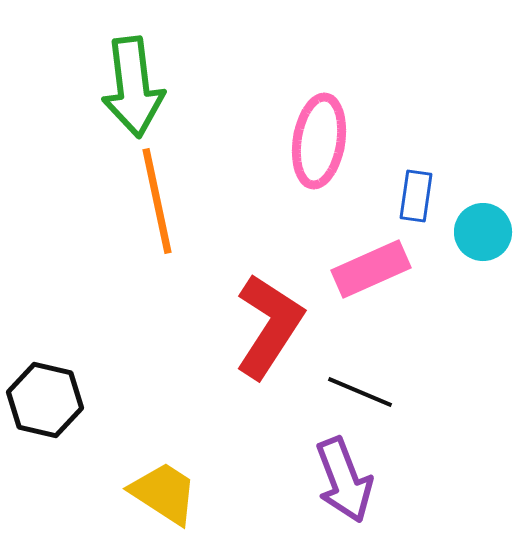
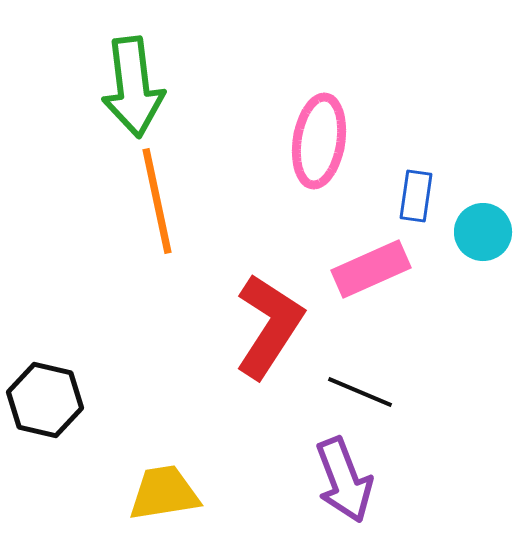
yellow trapezoid: rotated 42 degrees counterclockwise
